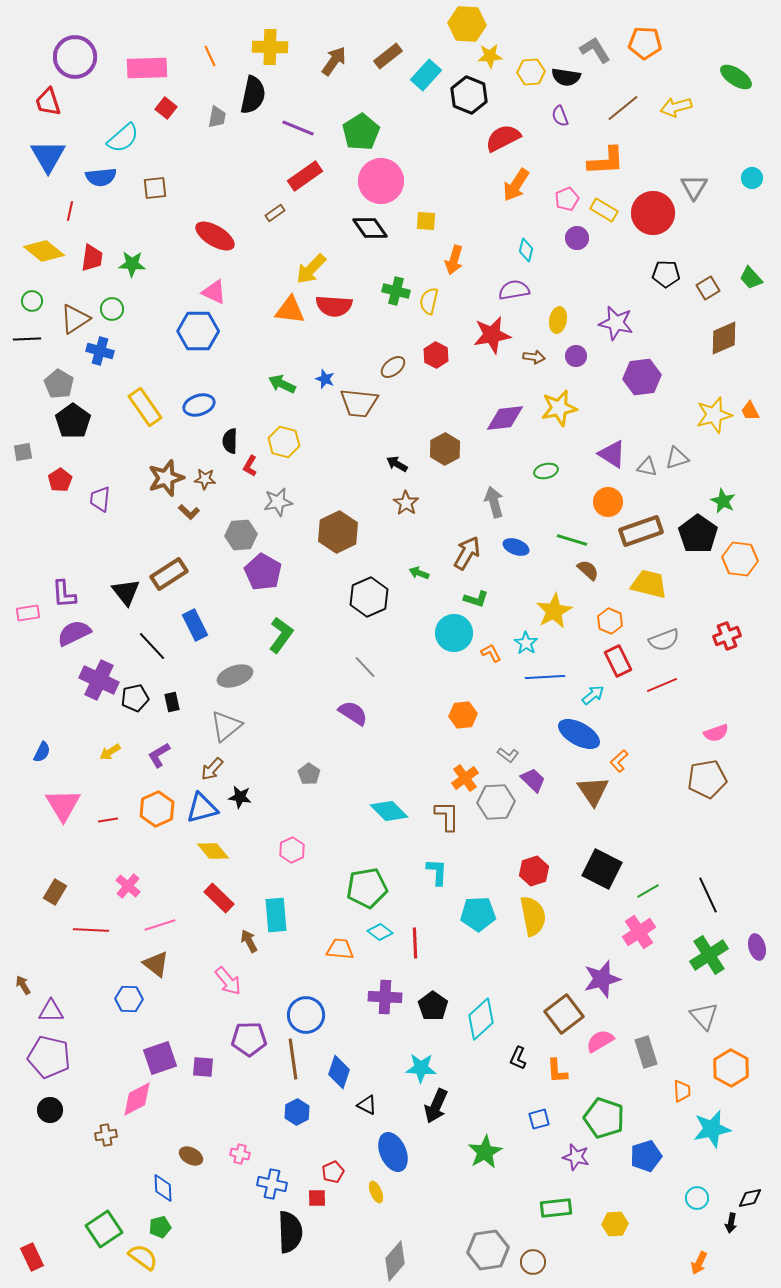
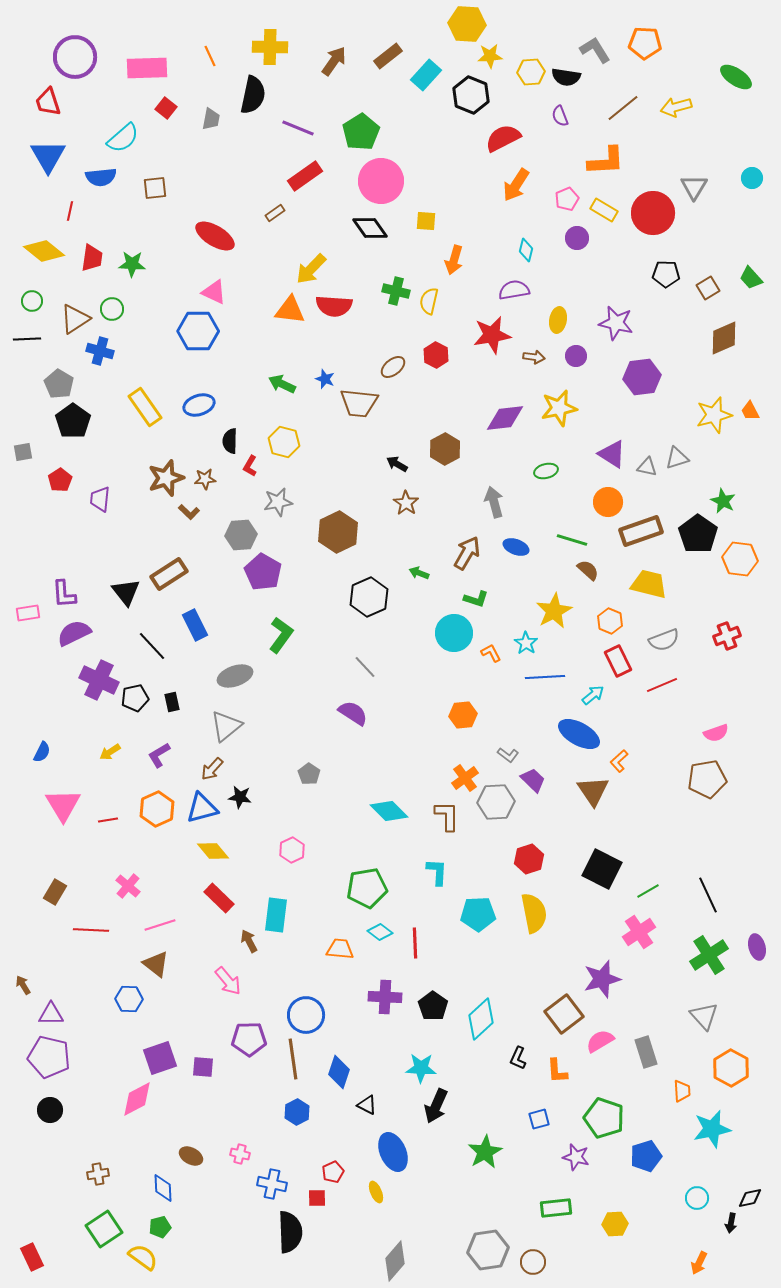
black hexagon at (469, 95): moved 2 px right
gray trapezoid at (217, 117): moved 6 px left, 2 px down
brown star at (205, 479): rotated 10 degrees counterclockwise
red hexagon at (534, 871): moved 5 px left, 12 px up
cyan rectangle at (276, 915): rotated 12 degrees clockwise
yellow semicircle at (533, 916): moved 1 px right, 3 px up
purple triangle at (51, 1011): moved 3 px down
brown cross at (106, 1135): moved 8 px left, 39 px down
